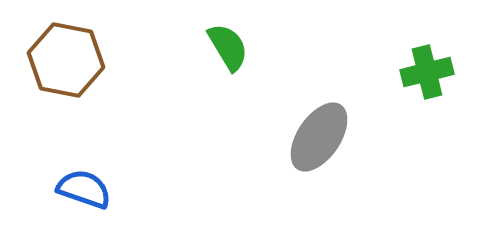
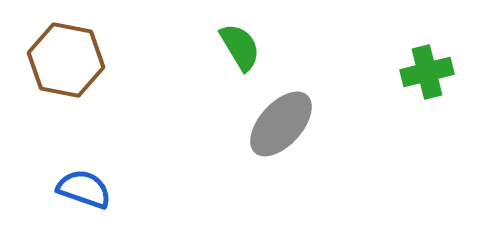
green semicircle: moved 12 px right
gray ellipse: moved 38 px left, 13 px up; rotated 8 degrees clockwise
